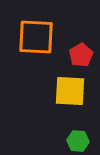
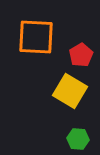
yellow square: rotated 28 degrees clockwise
green hexagon: moved 2 px up
